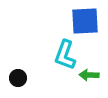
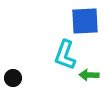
black circle: moved 5 px left
